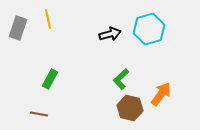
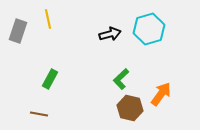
gray rectangle: moved 3 px down
